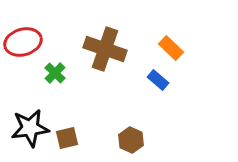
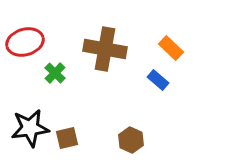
red ellipse: moved 2 px right
brown cross: rotated 9 degrees counterclockwise
